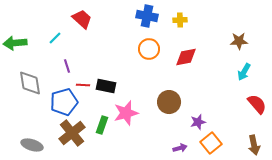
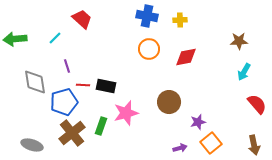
green arrow: moved 4 px up
gray diamond: moved 5 px right, 1 px up
green rectangle: moved 1 px left, 1 px down
